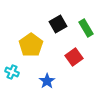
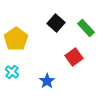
black square: moved 2 px left, 1 px up; rotated 18 degrees counterclockwise
green rectangle: rotated 12 degrees counterclockwise
yellow pentagon: moved 15 px left, 6 px up
cyan cross: rotated 16 degrees clockwise
